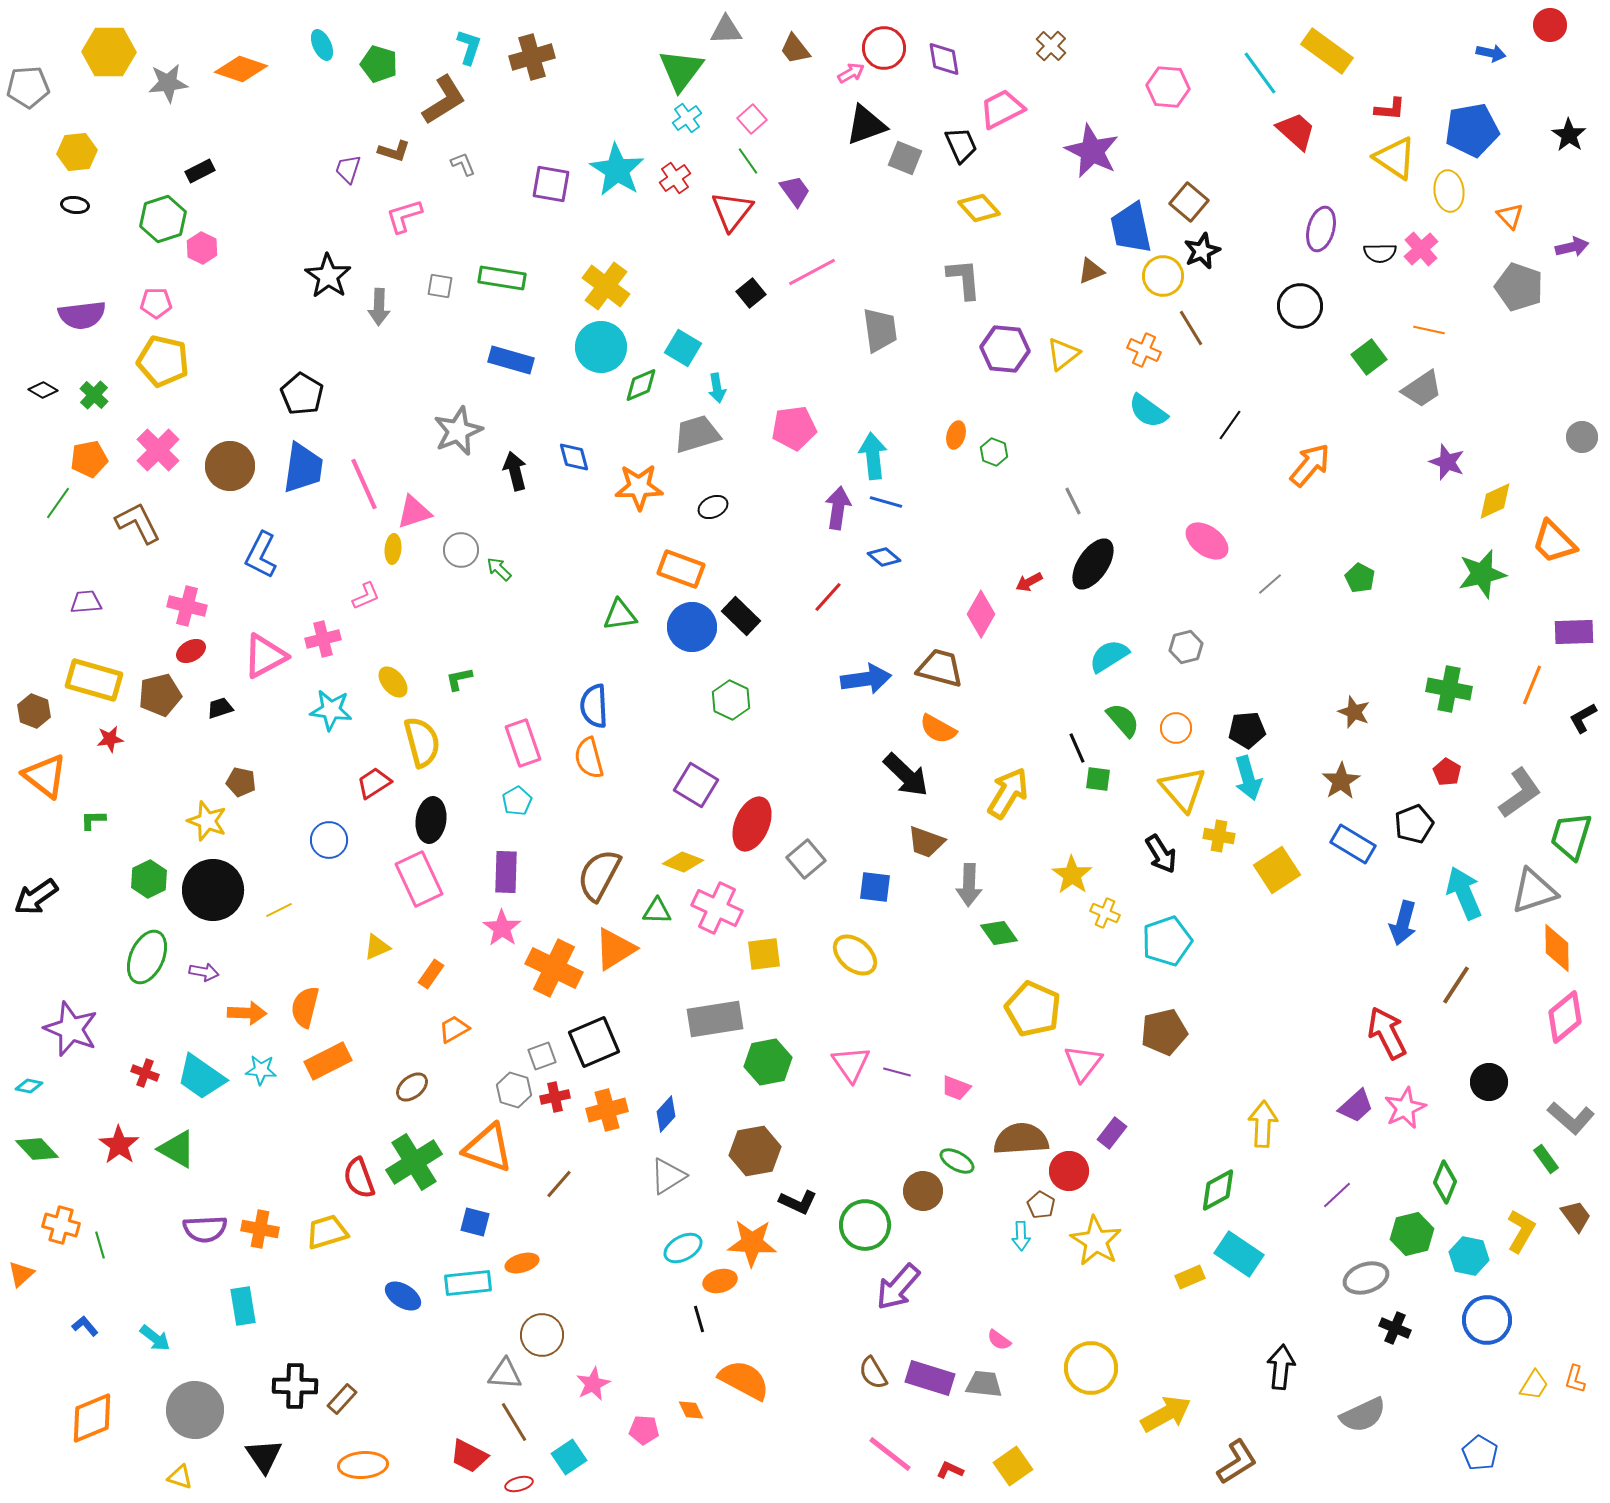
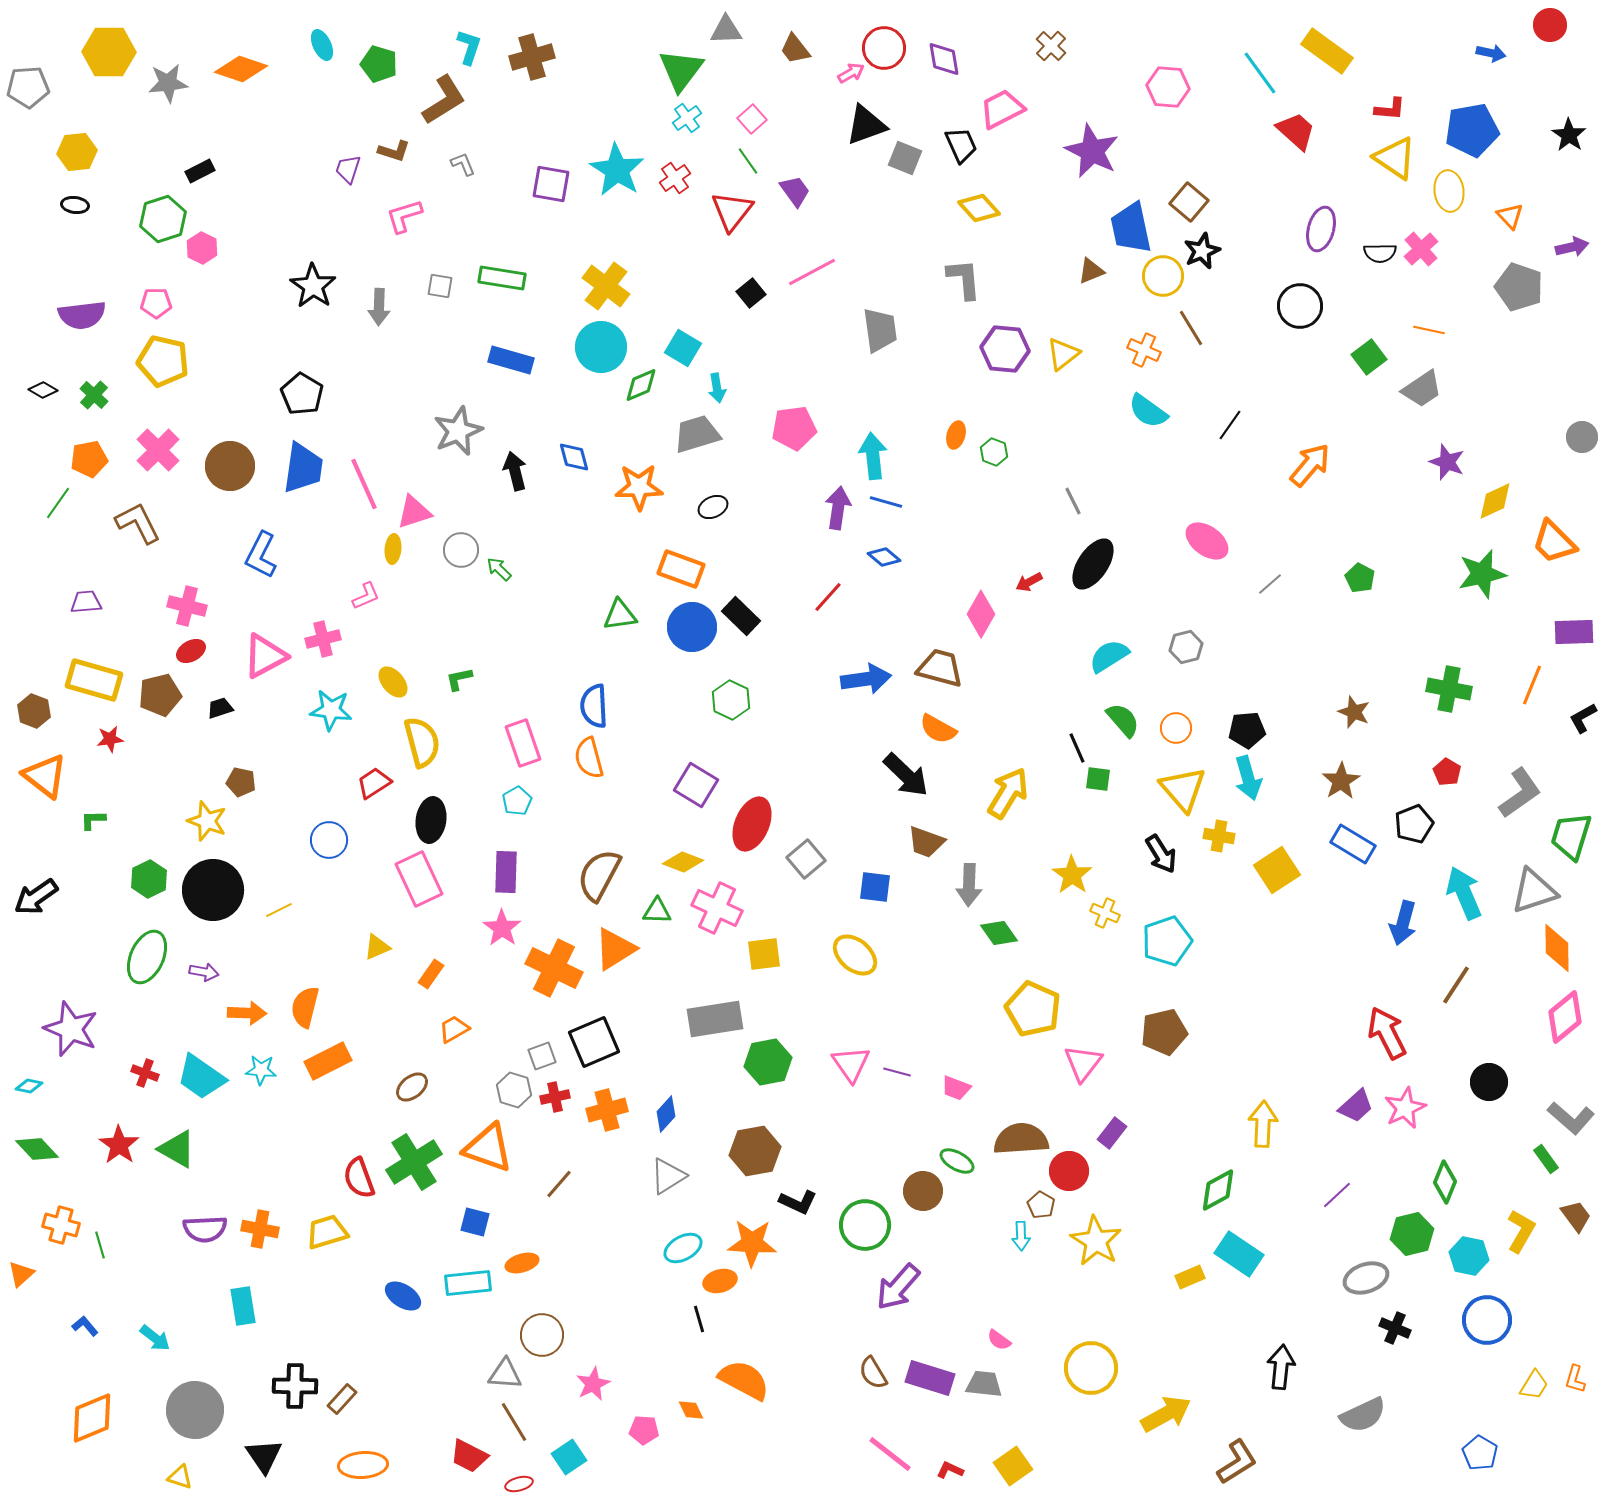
black star at (328, 276): moved 15 px left, 10 px down
